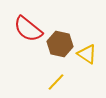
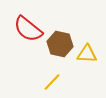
yellow triangle: rotated 30 degrees counterclockwise
yellow line: moved 4 px left
